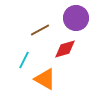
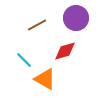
brown line: moved 3 px left, 5 px up
red diamond: moved 2 px down
cyan line: rotated 72 degrees counterclockwise
